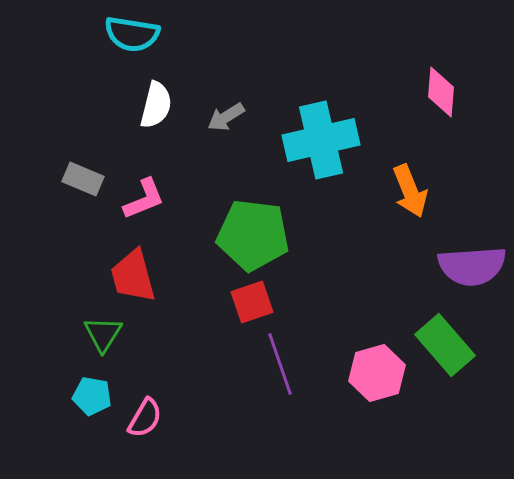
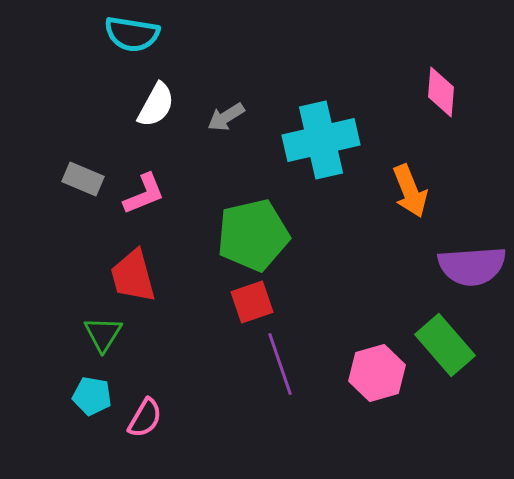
white semicircle: rotated 15 degrees clockwise
pink L-shape: moved 5 px up
green pentagon: rotated 20 degrees counterclockwise
